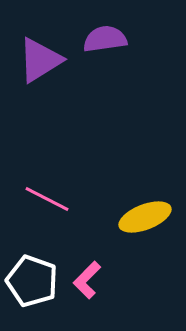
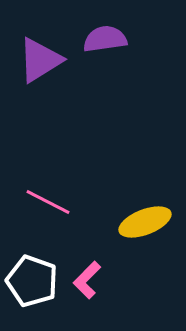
pink line: moved 1 px right, 3 px down
yellow ellipse: moved 5 px down
